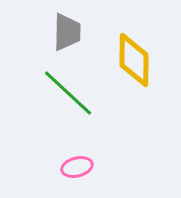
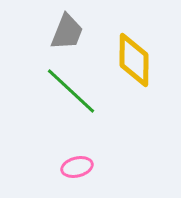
gray trapezoid: rotated 21 degrees clockwise
green line: moved 3 px right, 2 px up
